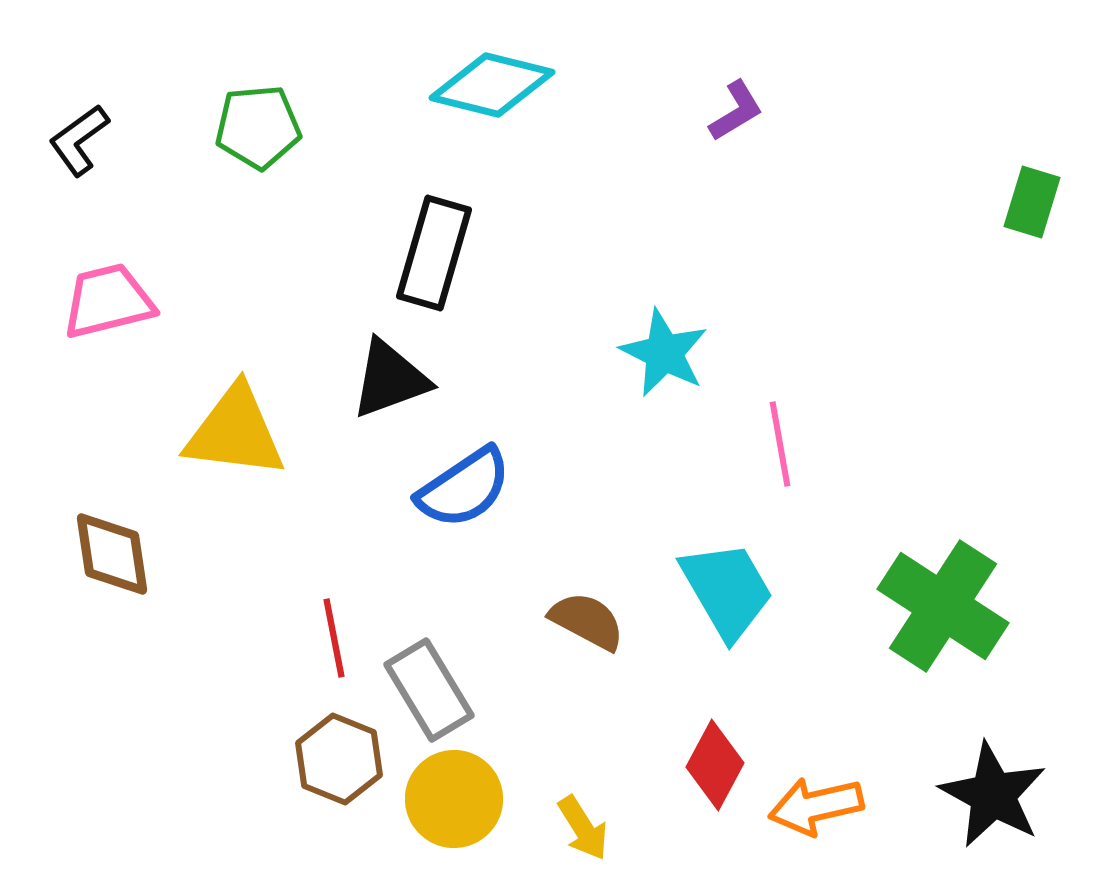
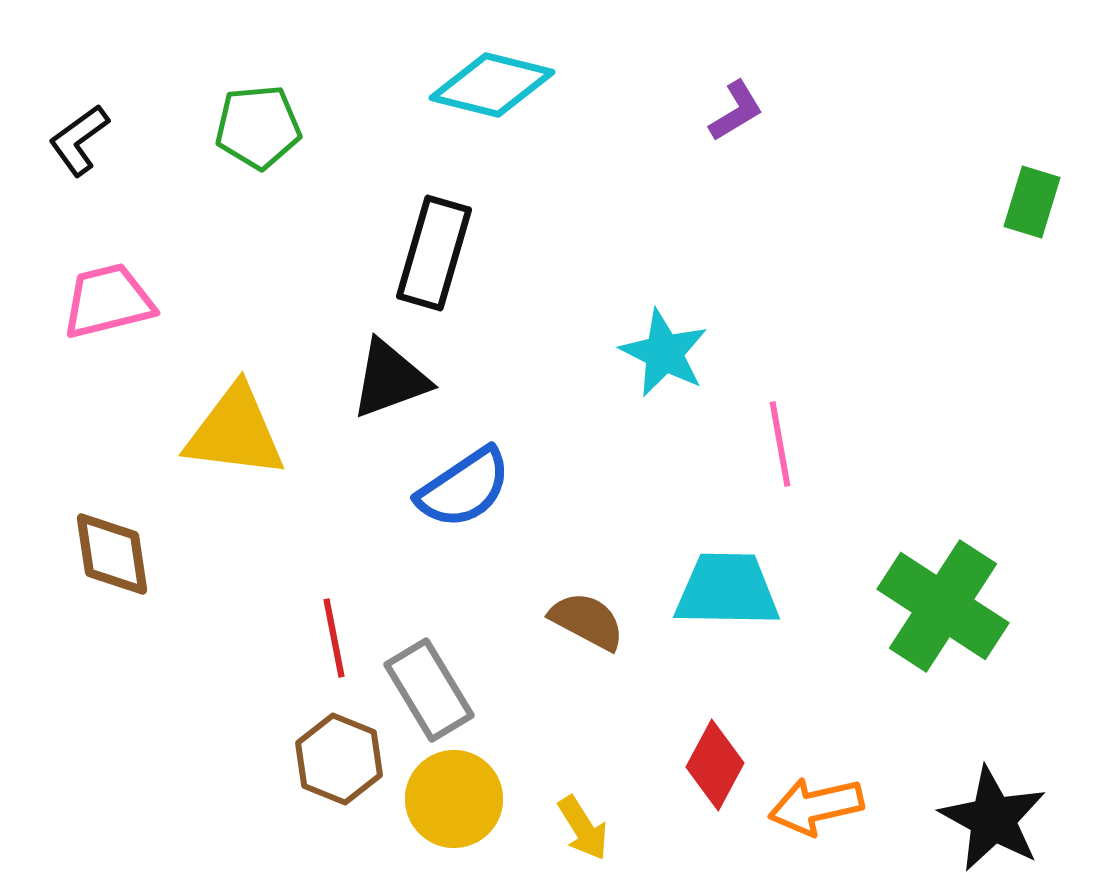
cyan trapezoid: rotated 59 degrees counterclockwise
black star: moved 24 px down
